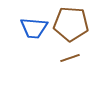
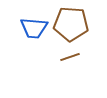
brown line: moved 1 px up
